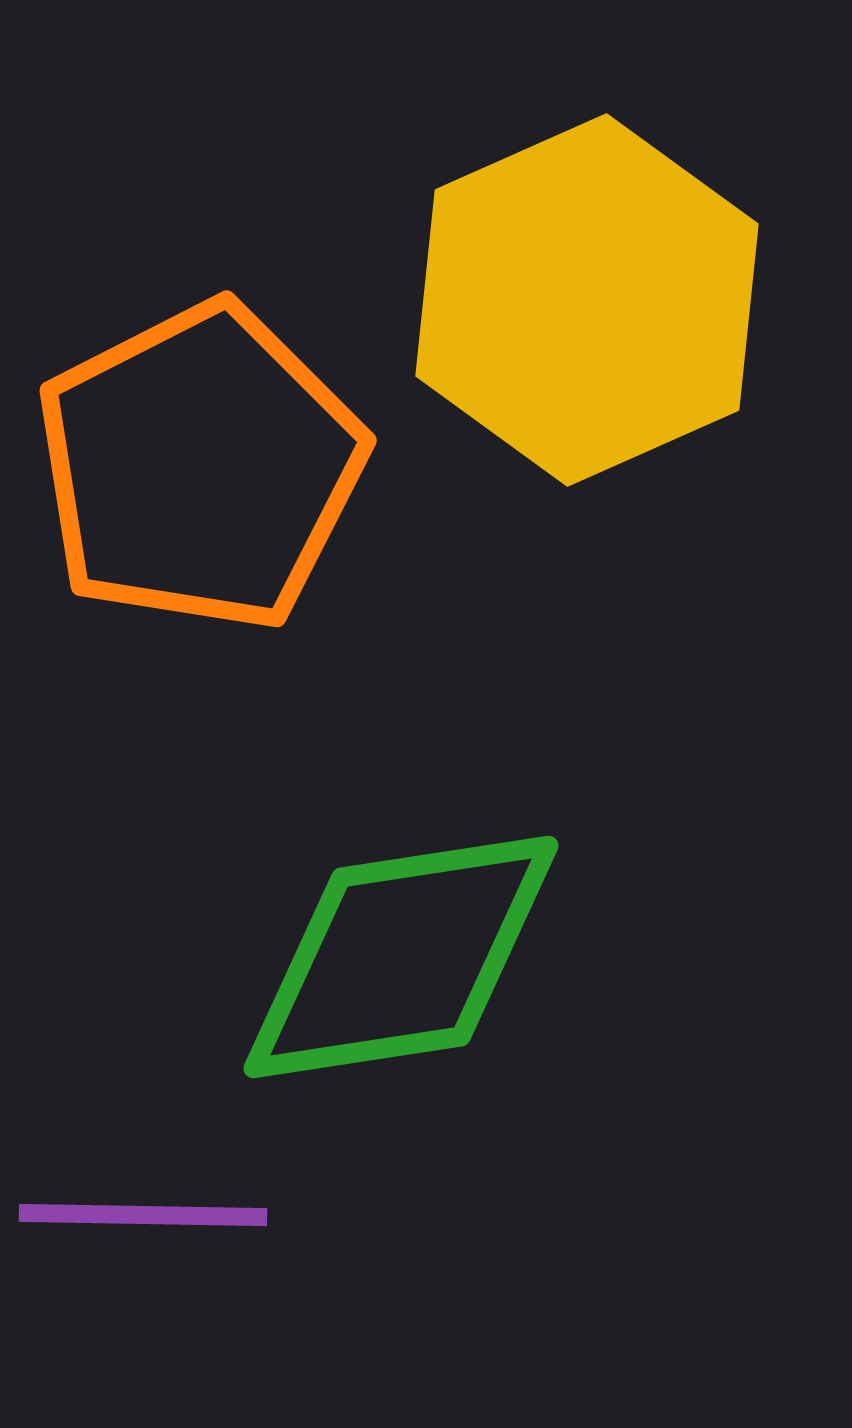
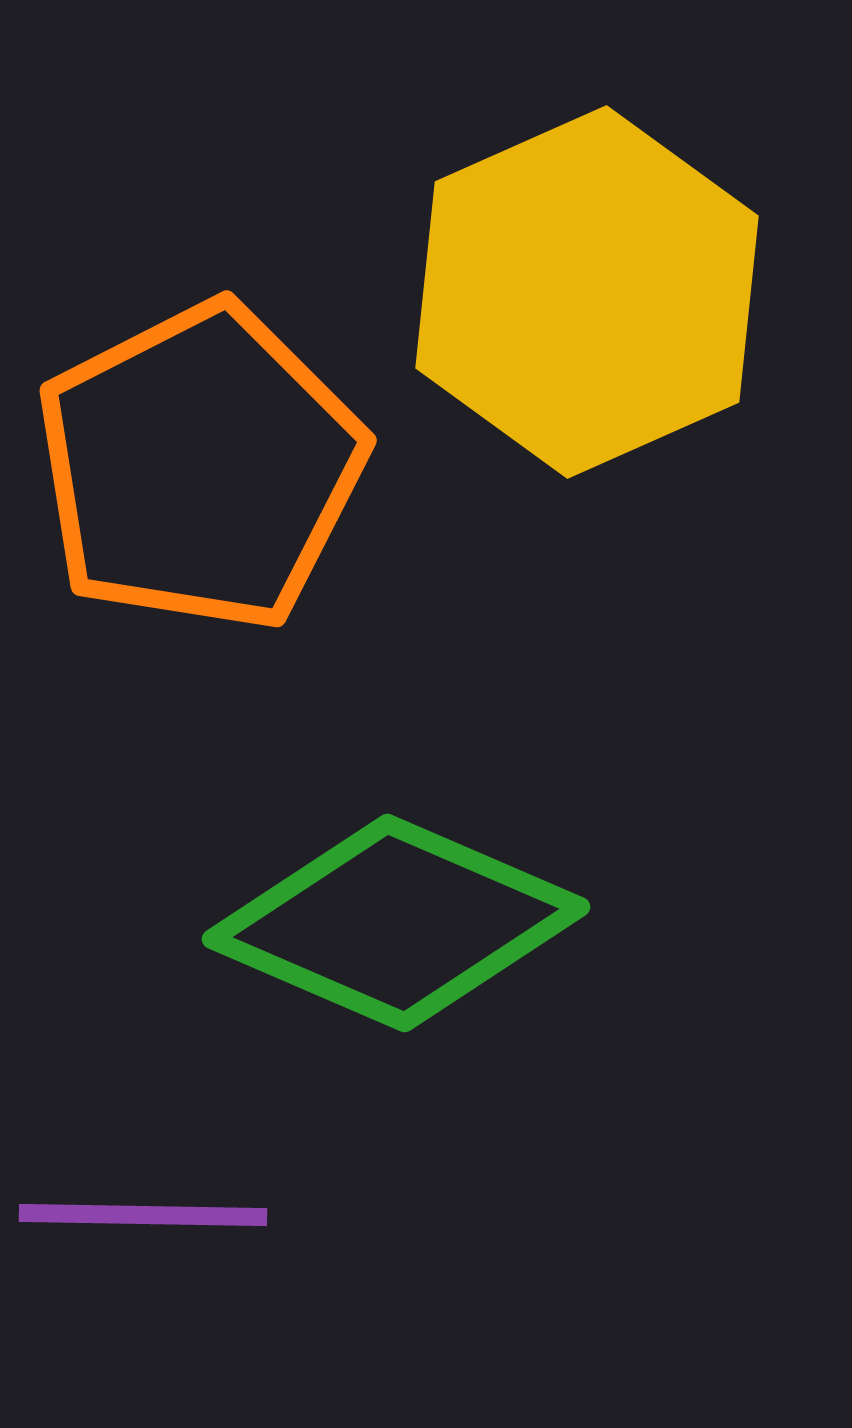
yellow hexagon: moved 8 px up
green diamond: moved 5 px left, 34 px up; rotated 32 degrees clockwise
